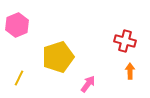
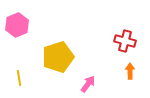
yellow line: rotated 35 degrees counterclockwise
